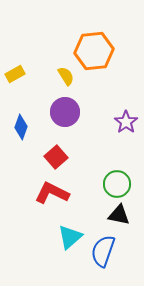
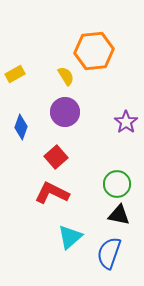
blue semicircle: moved 6 px right, 2 px down
